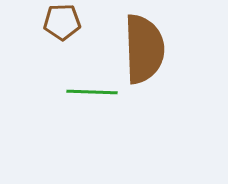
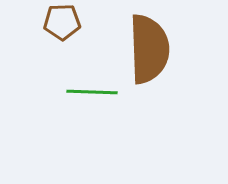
brown semicircle: moved 5 px right
